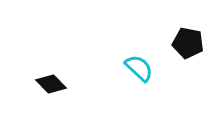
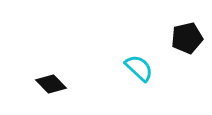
black pentagon: moved 1 px left, 5 px up; rotated 24 degrees counterclockwise
